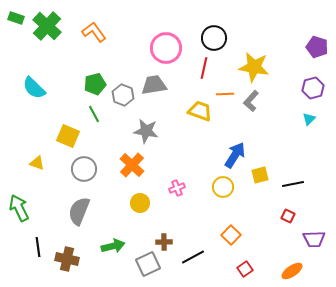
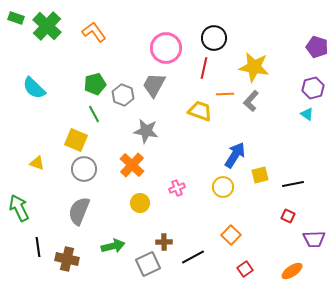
gray trapezoid at (154, 85): rotated 52 degrees counterclockwise
cyan triangle at (309, 119): moved 2 px left, 5 px up; rotated 40 degrees counterclockwise
yellow square at (68, 136): moved 8 px right, 4 px down
